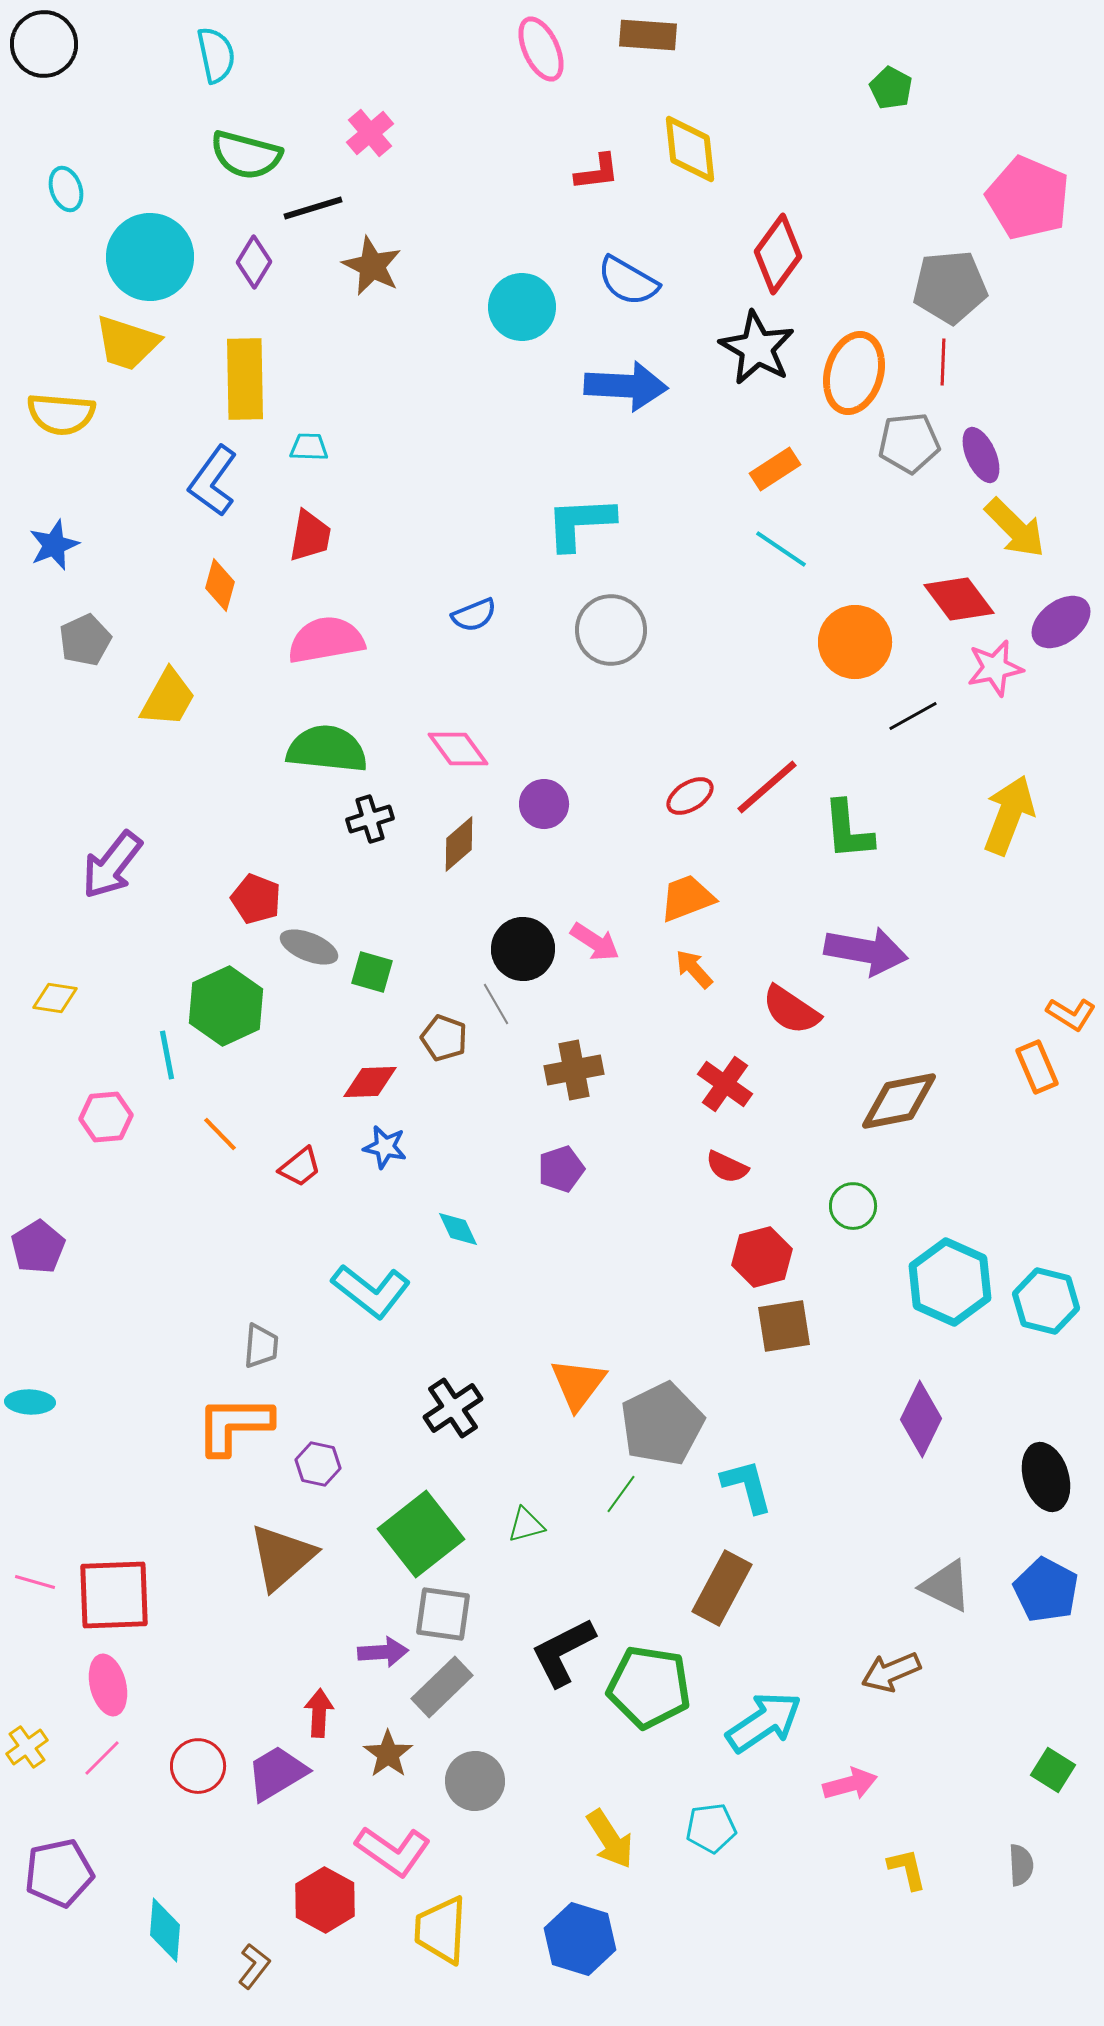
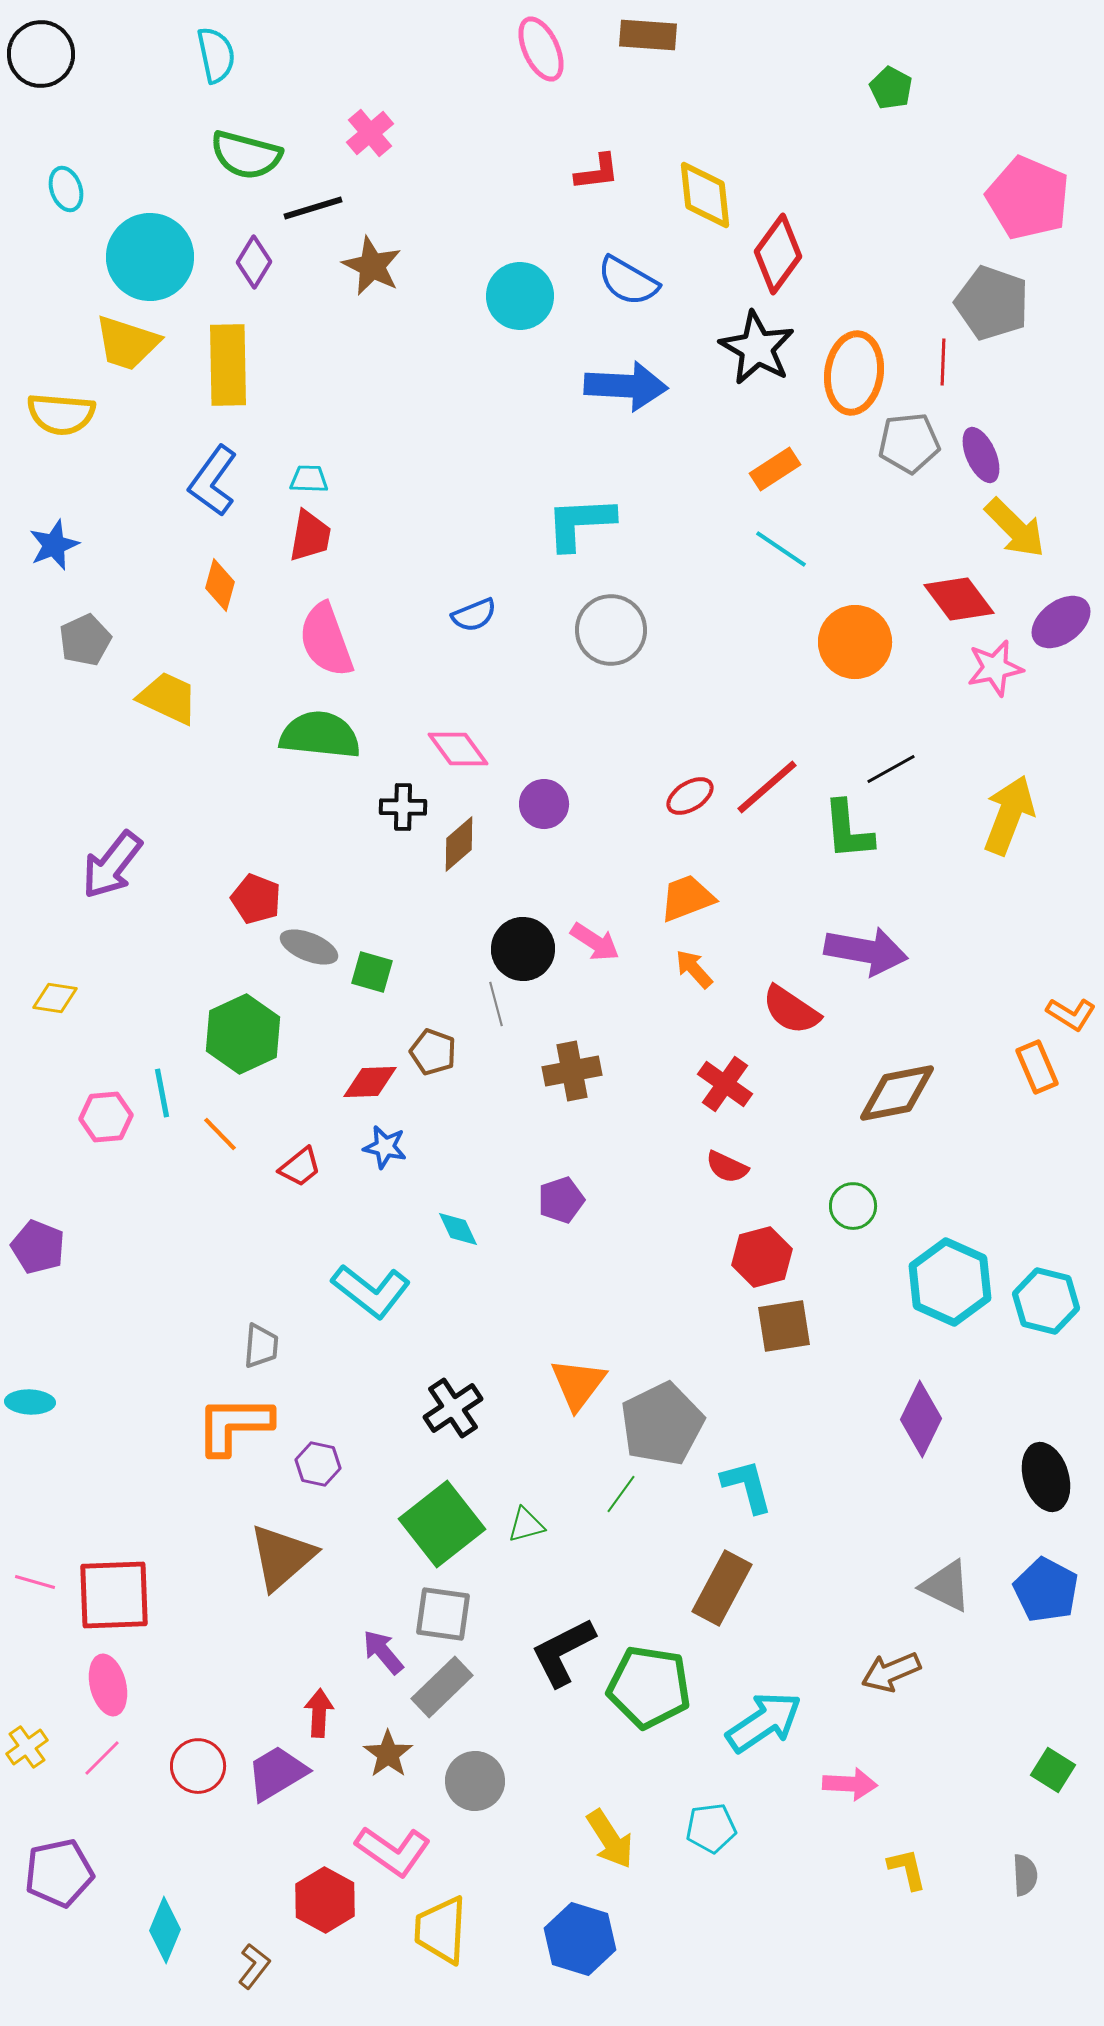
black circle at (44, 44): moved 3 px left, 10 px down
yellow diamond at (690, 149): moved 15 px right, 46 px down
gray pentagon at (950, 287): moved 42 px right, 16 px down; rotated 24 degrees clockwise
cyan circle at (522, 307): moved 2 px left, 11 px up
orange ellipse at (854, 373): rotated 8 degrees counterclockwise
yellow rectangle at (245, 379): moved 17 px left, 14 px up
cyan trapezoid at (309, 447): moved 32 px down
pink semicircle at (326, 640): rotated 100 degrees counterclockwise
yellow trapezoid at (168, 698): rotated 94 degrees counterclockwise
black line at (913, 716): moved 22 px left, 53 px down
green semicircle at (327, 749): moved 7 px left, 14 px up
black cross at (370, 819): moved 33 px right, 12 px up; rotated 18 degrees clockwise
gray line at (496, 1004): rotated 15 degrees clockwise
green hexagon at (226, 1006): moved 17 px right, 28 px down
brown pentagon at (444, 1038): moved 11 px left, 14 px down
cyan line at (167, 1055): moved 5 px left, 38 px down
brown cross at (574, 1070): moved 2 px left, 1 px down
brown diamond at (899, 1101): moved 2 px left, 8 px up
purple pentagon at (561, 1169): moved 31 px down
purple pentagon at (38, 1247): rotated 18 degrees counterclockwise
green square at (421, 1534): moved 21 px right, 10 px up
purple arrow at (383, 1652): rotated 126 degrees counterclockwise
pink arrow at (850, 1784): rotated 18 degrees clockwise
gray semicircle at (1021, 1865): moved 4 px right, 10 px down
cyan diamond at (165, 1930): rotated 18 degrees clockwise
